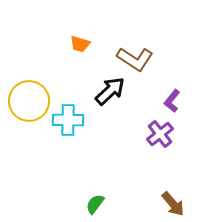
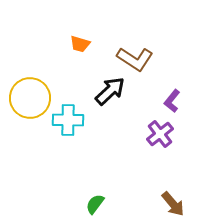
yellow circle: moved 1 px right, 3 px up
